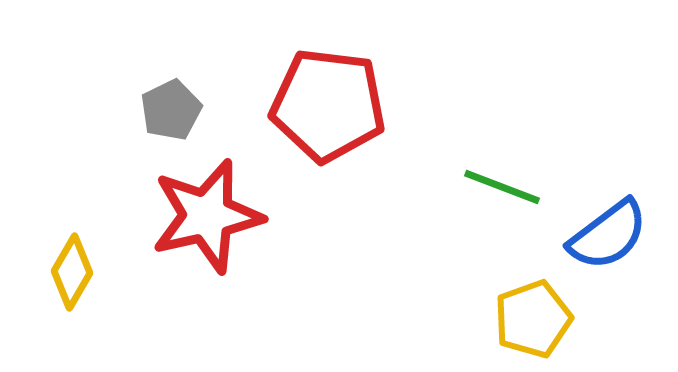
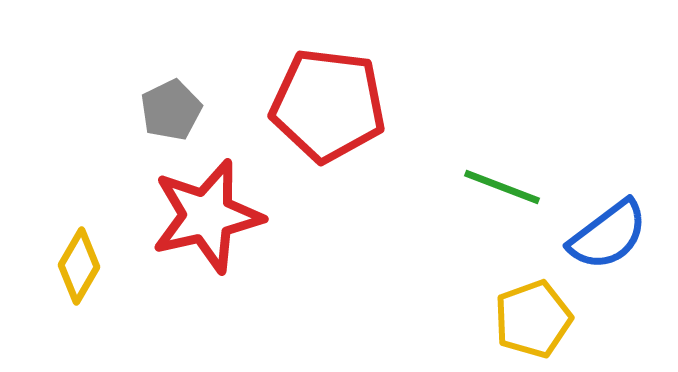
yellow diamond: moved 7 px right, 6 px up
